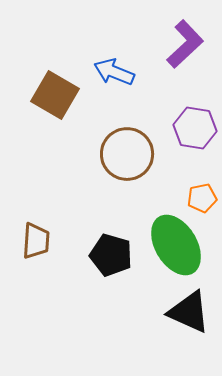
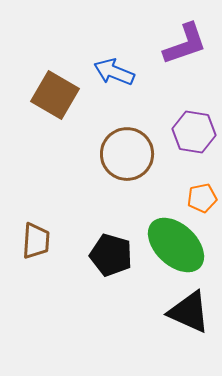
purple L-shape: rotated 24 degrees clockwise
purple hexagon: moved 1 px left, 4 px down
green ellipse: rotated 16 degrees counterclockwise
